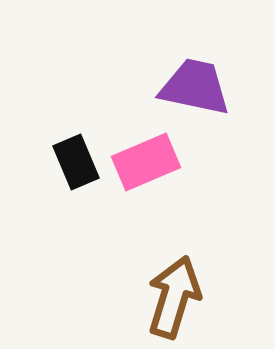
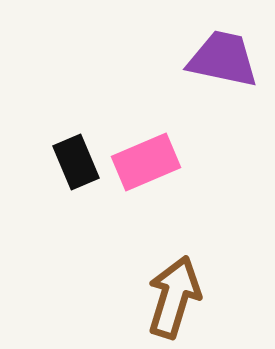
purple trapezoid: moved 28 px right, 28 px up
